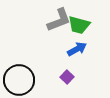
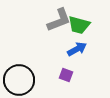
purple square: moved 1 px left, 2 px up; rotated 24 degrees counterclockwise
